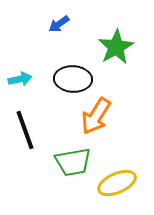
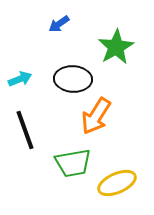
cyan arrow: rotated 10 degrees counterclockwise
green trapezoid: moved 1 px down
